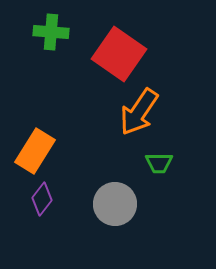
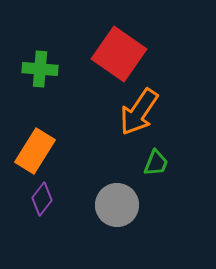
green cross: moved 11 px left, 37 px down
green trapezoid: moved 3 px left; rotated 68 degrees counterclockwise
gray circle: moved 2 px right, 1 px down
